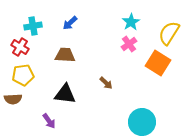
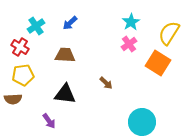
cyan cross: moved 3 px right; rotated 24 degrees counterclockwise
